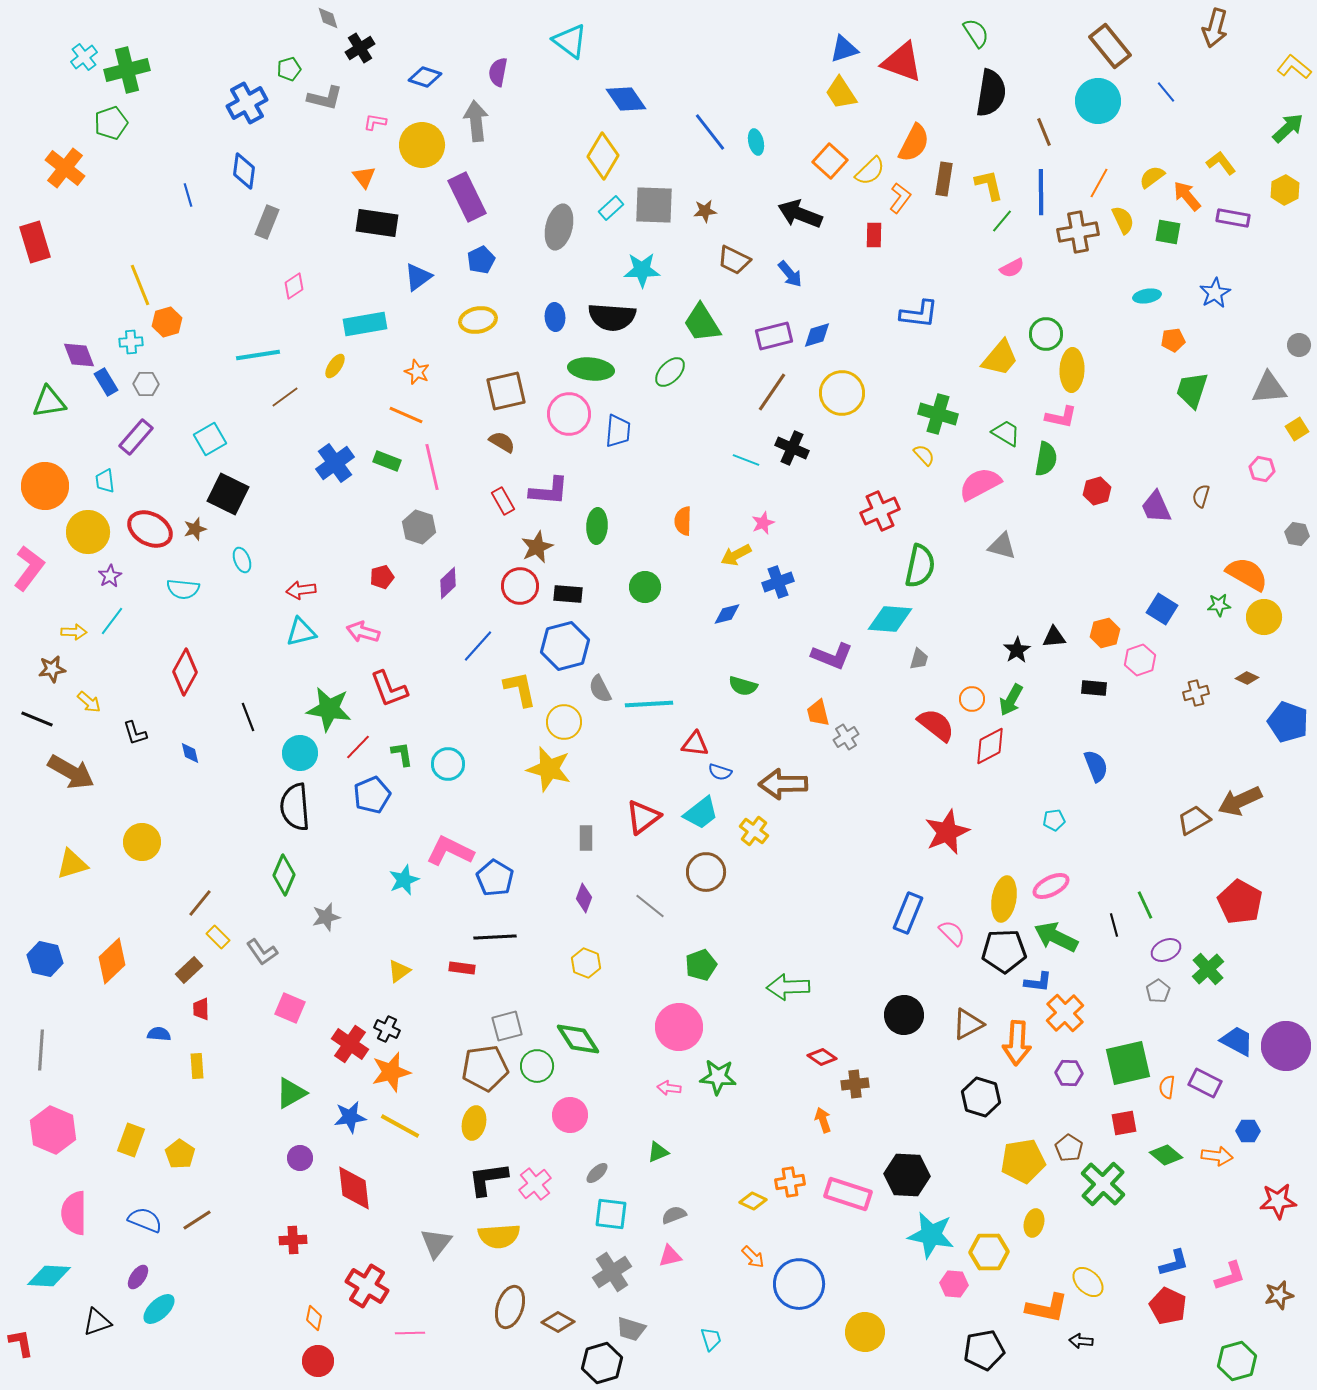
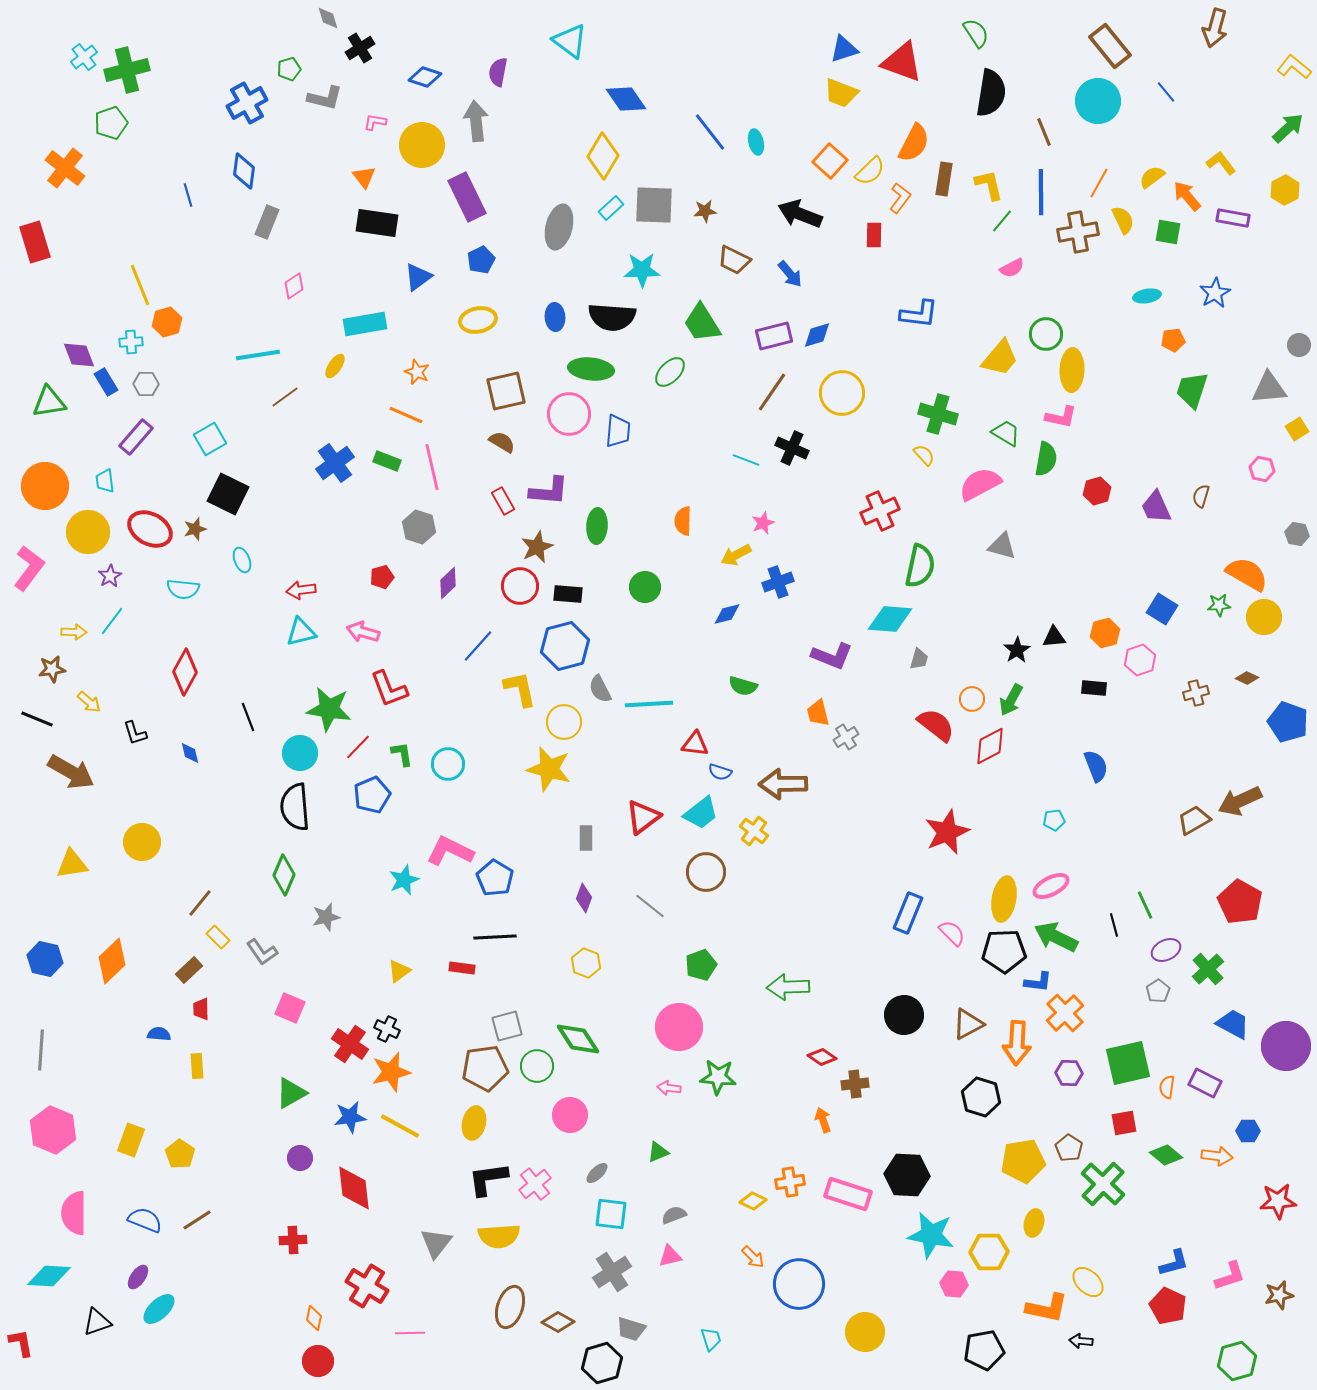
yellow trapezoid at (841, 93): rotated 36 degrees counterclockwise
yellow triangle at (72, 864): rotated 8 degrees clockwise
blue trapezoid at (1237, 1041): moved 4 px left, 17 px up
